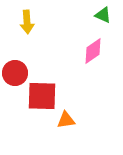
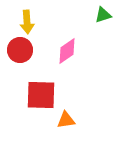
green triangle: rotated 42 degrees counterclockwise
pink diamond: moved 26 px left
red circle: moved 5 px right, 23 px up
red square: moved 1 px left, 1 px up
